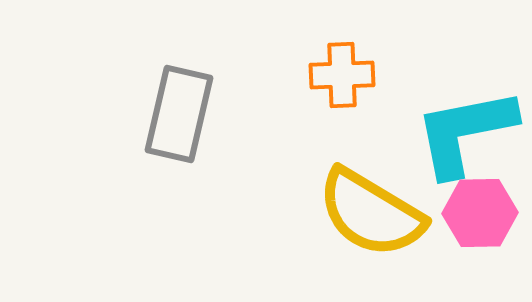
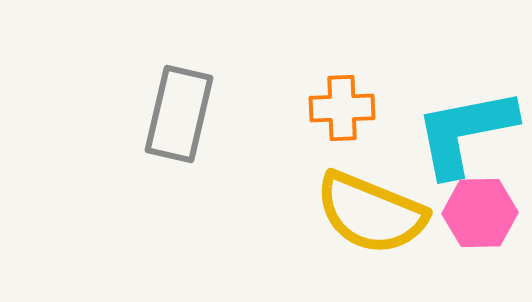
orange cross: moved 33 px down
yellow semicircle: rotated 9 degrees counterclockwise
